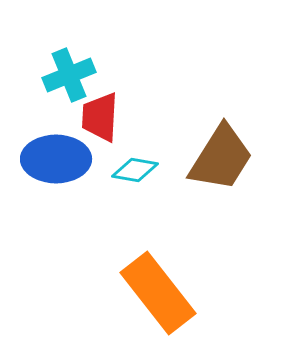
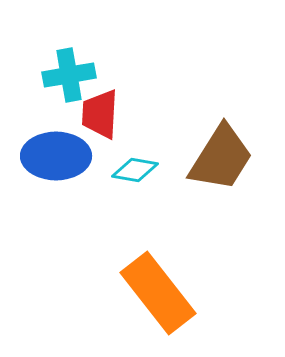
cyan cross: rotated 12 degrees clockwise
red trapezoid: moved 3 px up
blue ellipse: moved 3 px up
